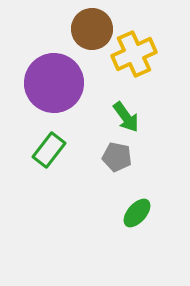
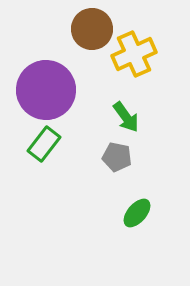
purple circle: moved 8 px left, 7 px down
green rectangle: moved 5 px left, 6 px up
